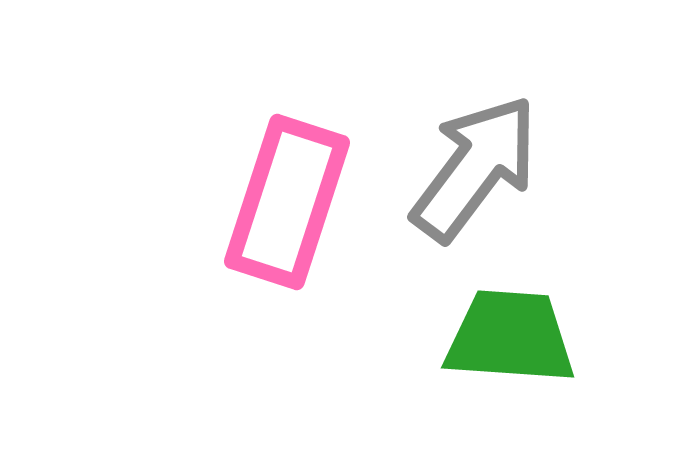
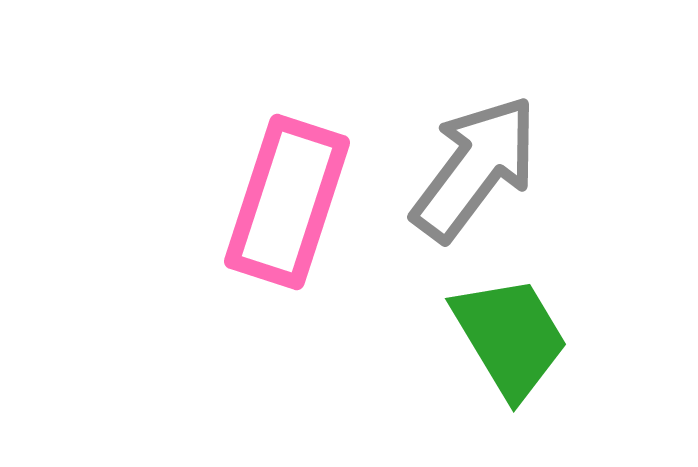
green trapezoid: rotated 55 degrees clockwise
